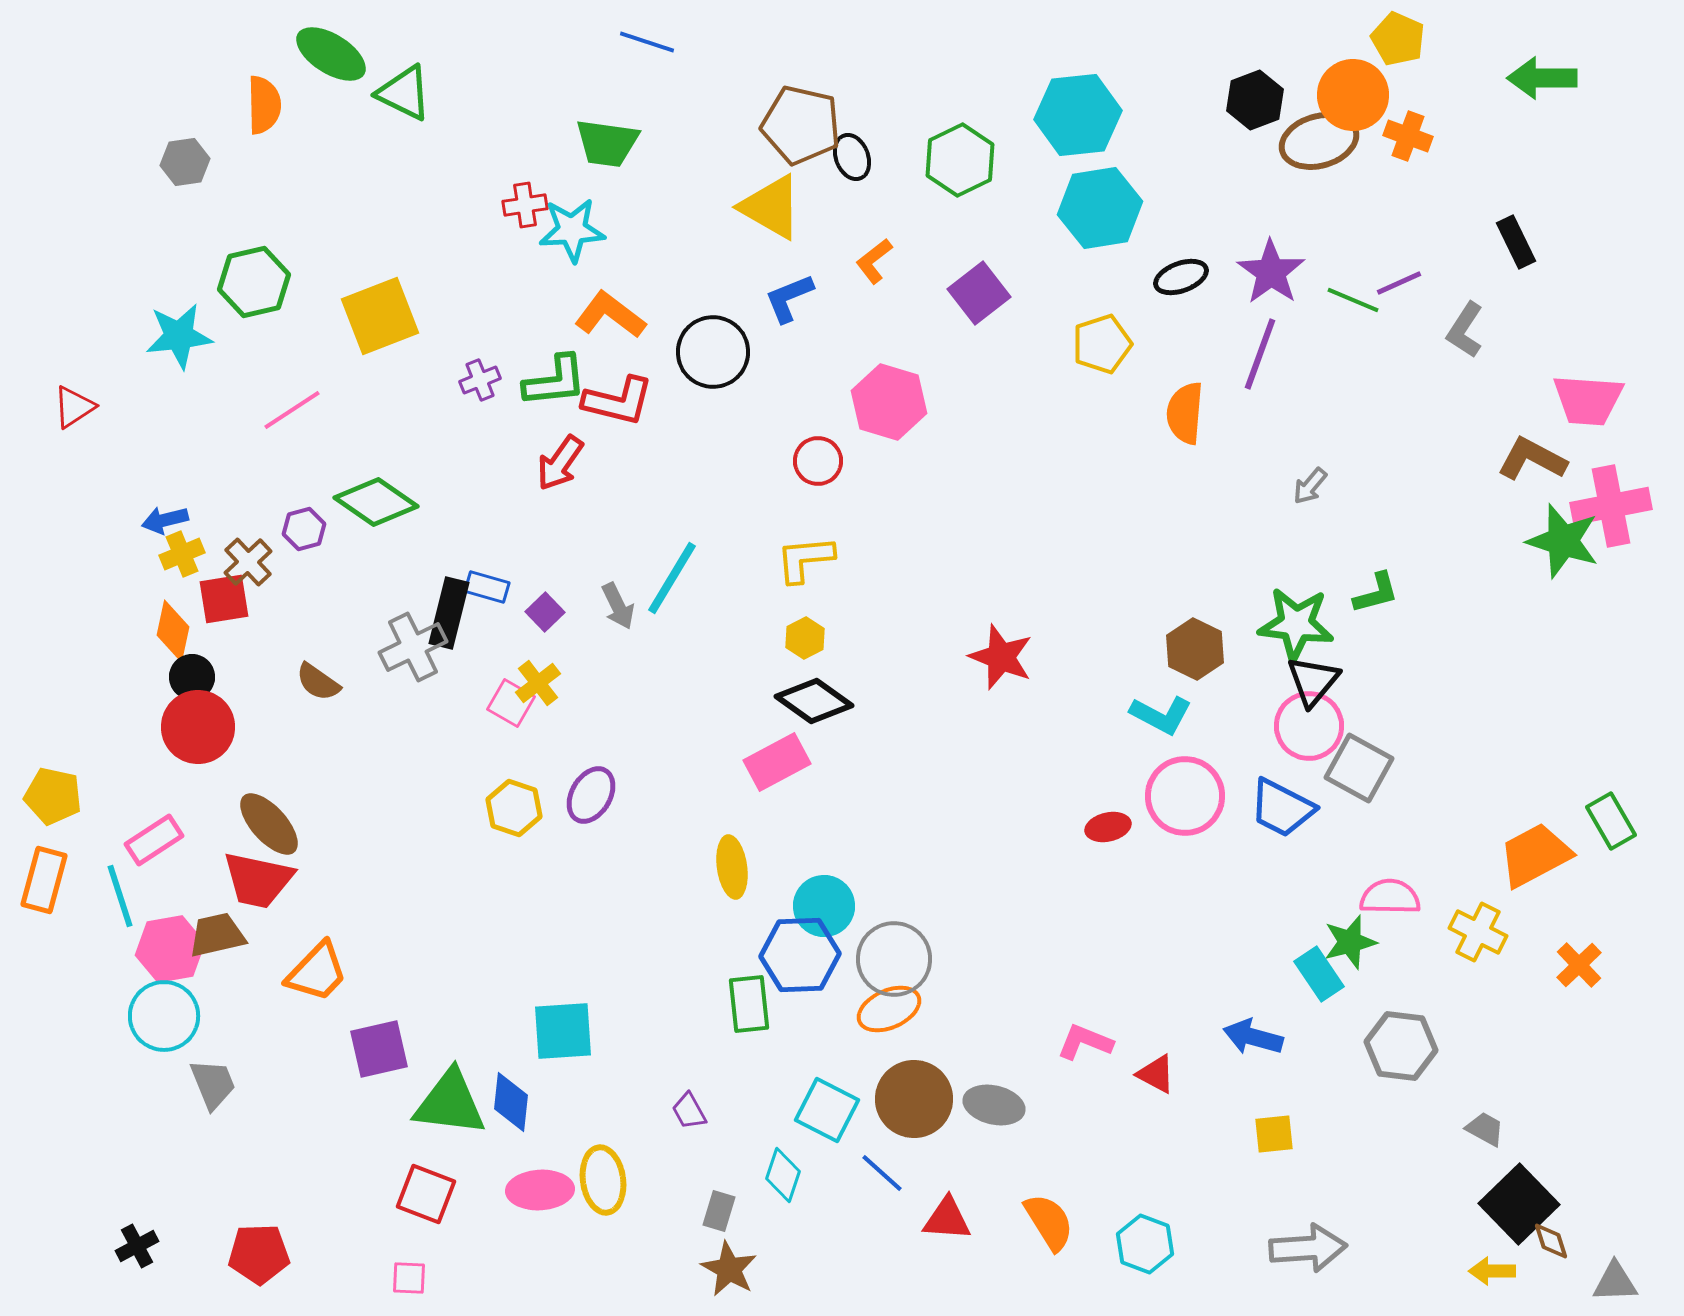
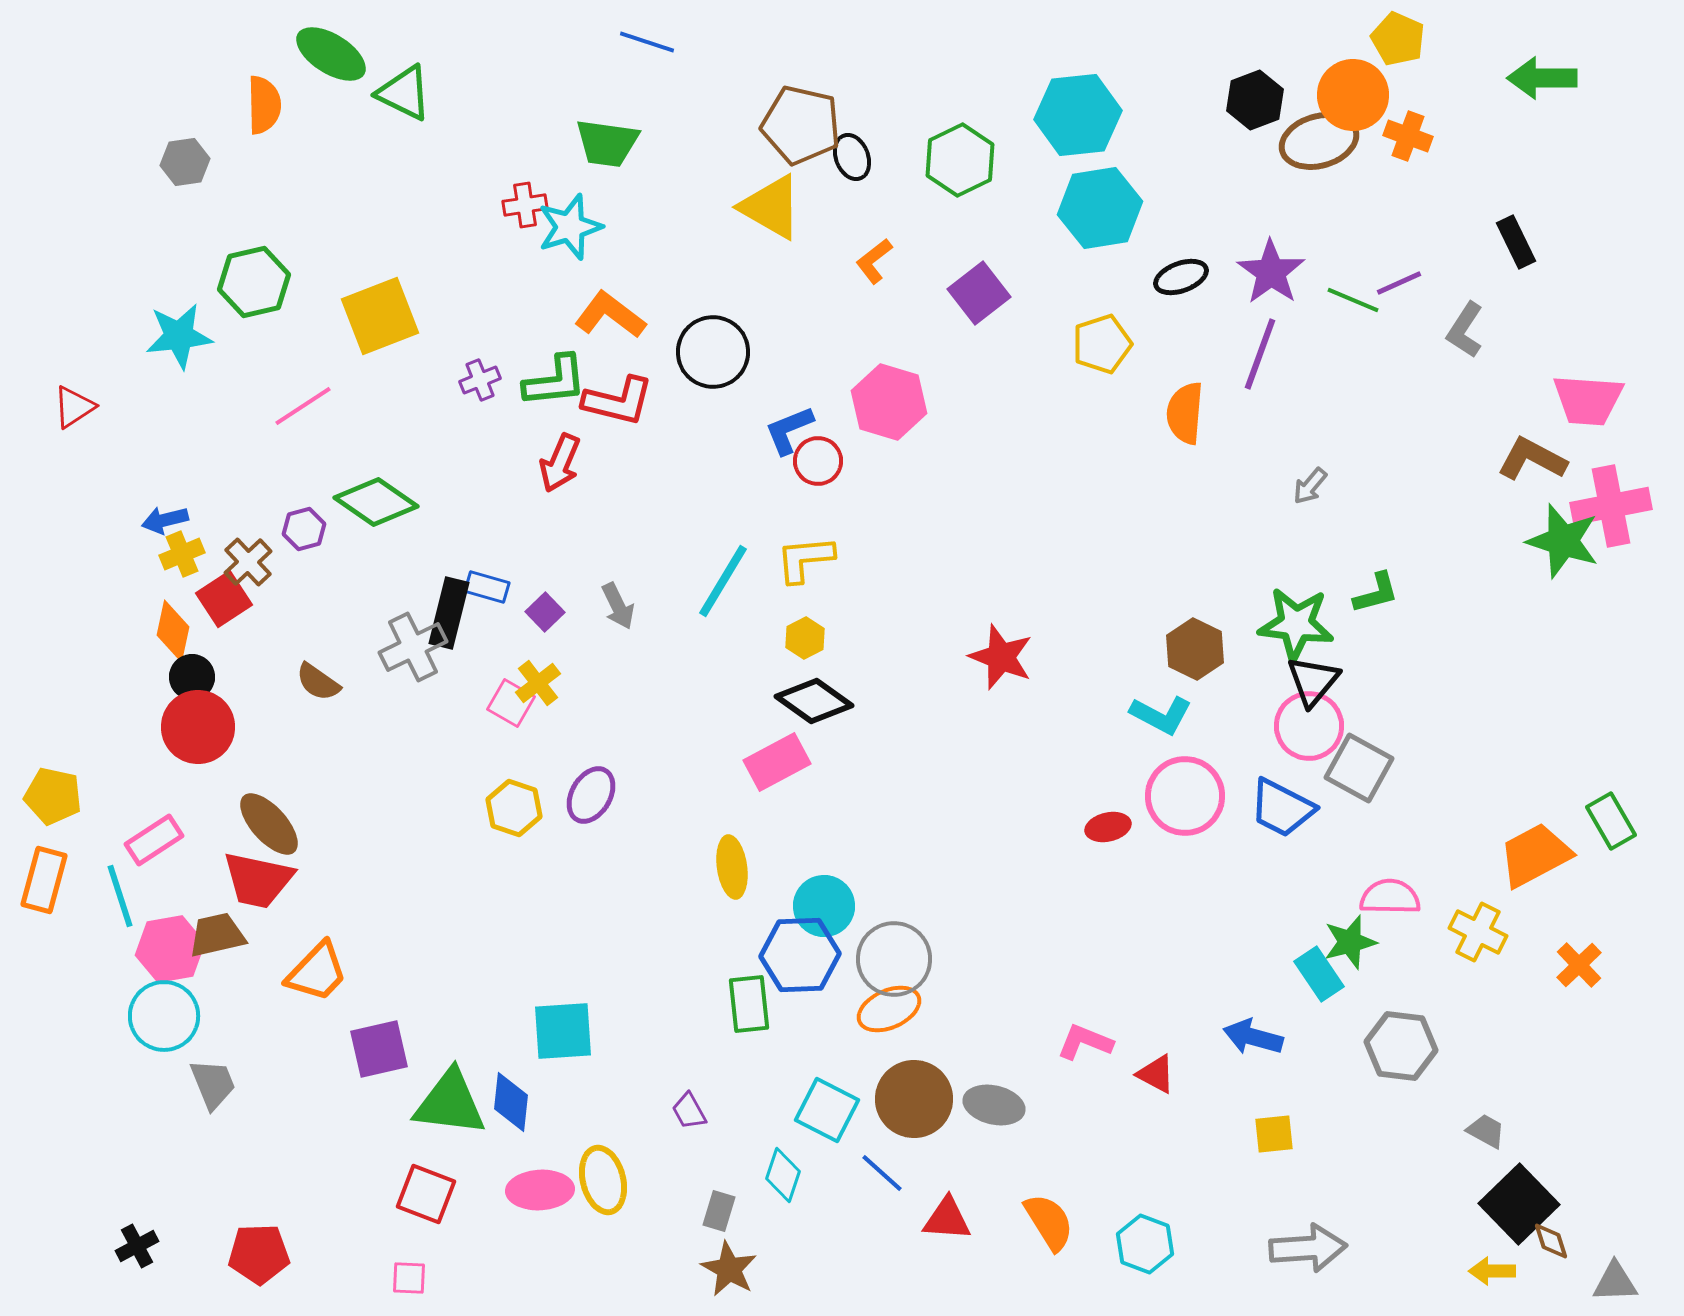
cyan star at (572, 230): moved 2 px left, 3 px up; rotated 14 degrees counterclockwise
blue L-shape at (789, 298): moved 132 px down
pink line at (292, 410): moved 11 px right, 4 px up
red arrow at (560, 463): rotated 12 degrees counterclockwise
cyan line at (672, 578): moved 51 px right, 3 px down
red square at (224, 599): rotated 24 degrees counterclockwise
gray trapezoid at (1485, 1129): moved 1 px right, 2 px down
yellow ellipse at (603, 1180): rotated 6 degrees counterclockwise
